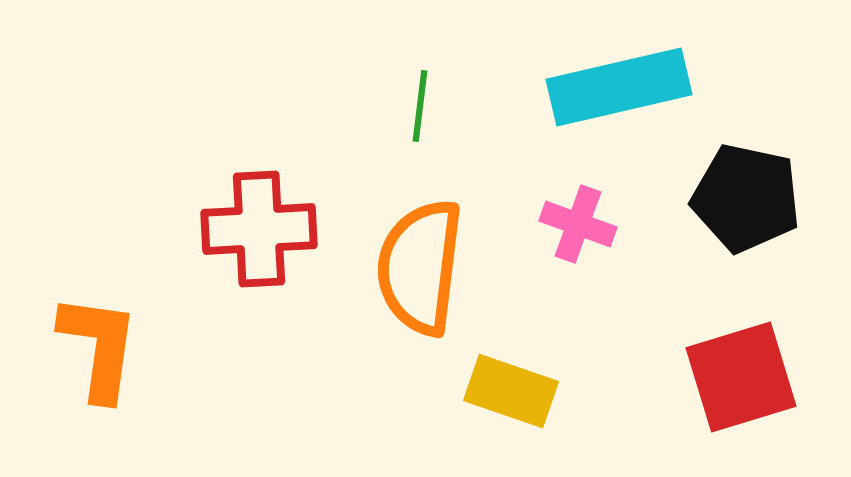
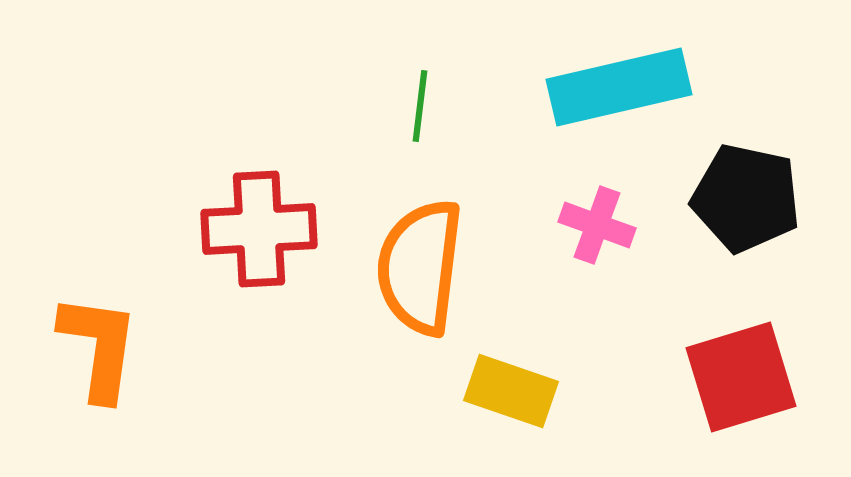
pink cross: moved 19 px right, 1 px down
